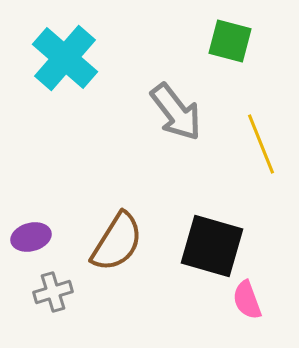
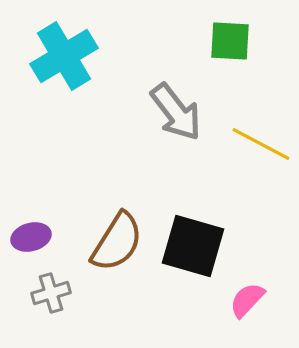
green square: rotated 12 degrees counterclockwise
cyan cross: moved 1 px left, 2 px up; rotated 18 degrees clockwise
yellow line: rotated 40 degrees counterclockwise
black square: moved 19 px left
gray cross: moved 2 px left, 1 px down
pink semicircle: rotated 63 degrees clockwise
